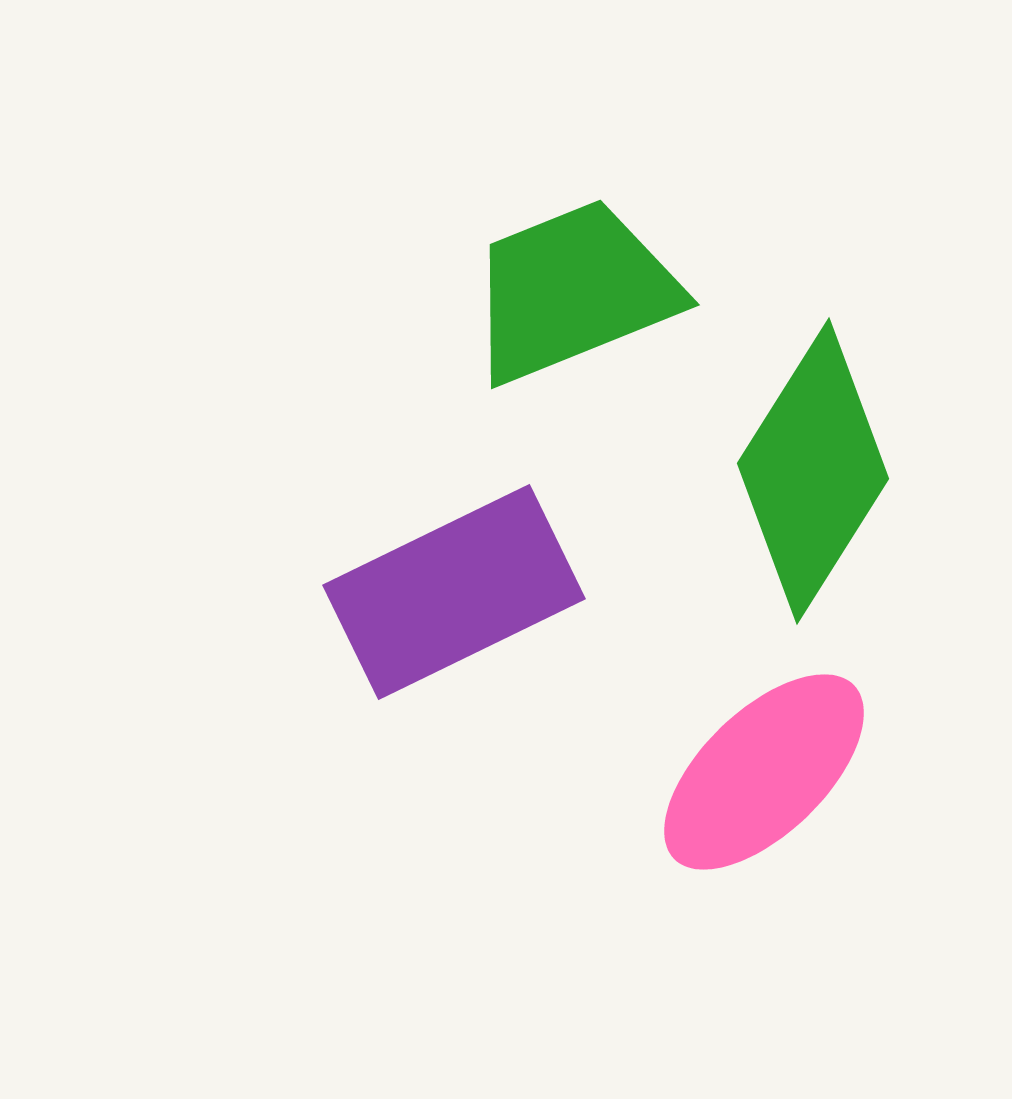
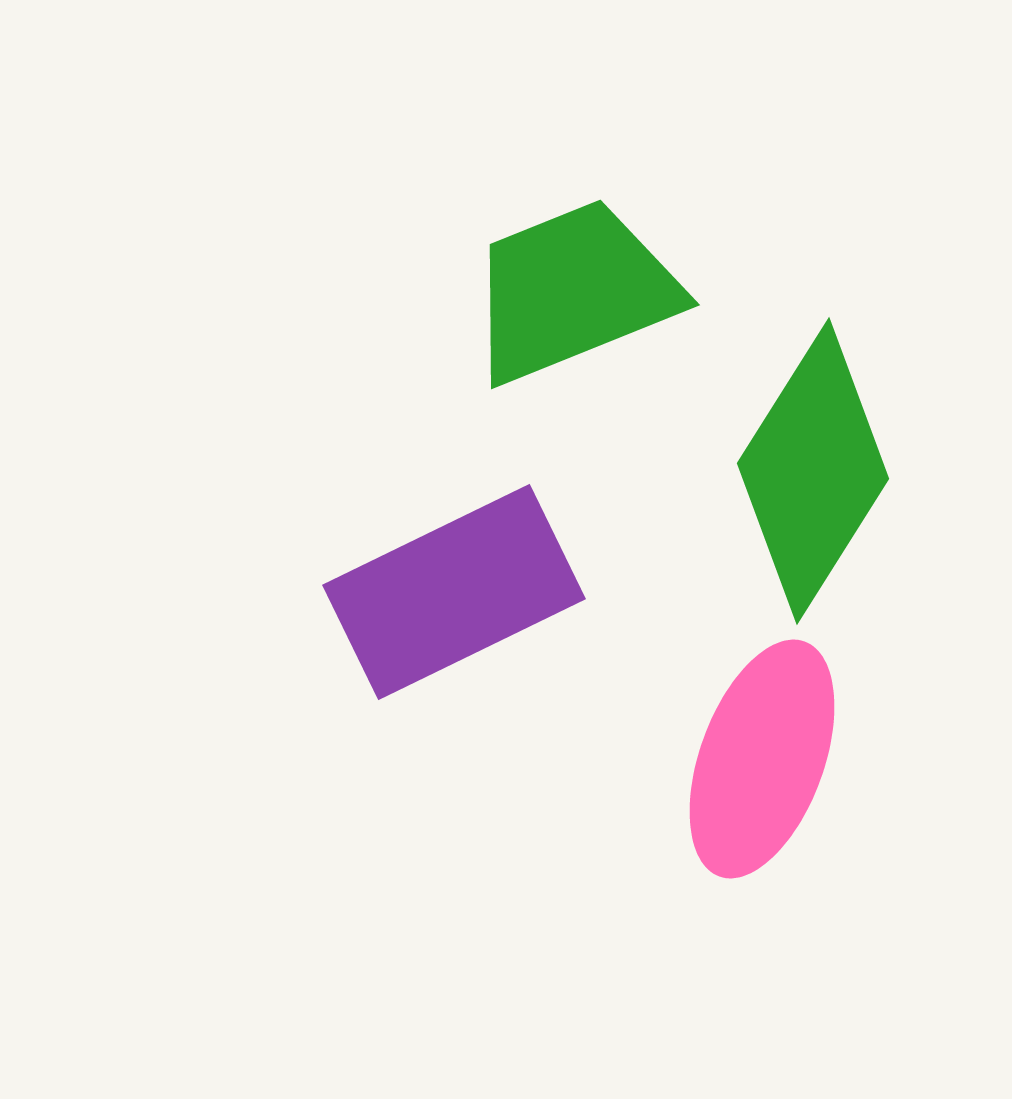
pink ellipse: moved 2 px left, 13 px up; rotated 26 degrees counterclockwise
